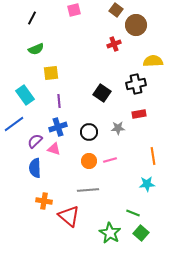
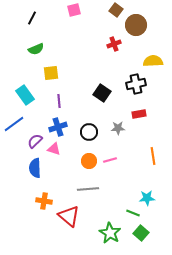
cyan star: moved 14 px down
gray line: moved 1 px up
